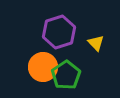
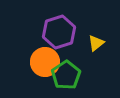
yellow triangle: rotated 36 degrees clockwise
orange circle: moved 2 px right, 5 px up
